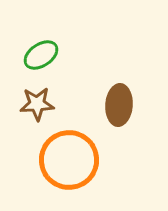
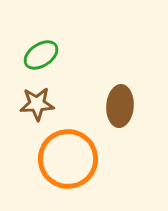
brown ellipse: moved 1 px right, 1 px down
orange circle: moved 1 px left, 1 px up
